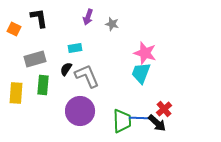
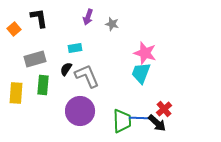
orange square: rotated 24 degrees clockwise
